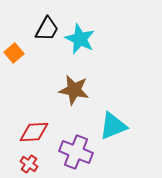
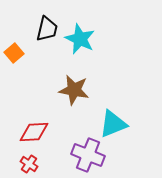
black trapezoid: rotated 16 degrees counterclockwise
cyan triangle: moved 2 px up
purple cross: moved 12 px right, 3 px down
